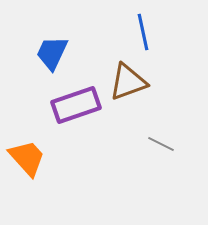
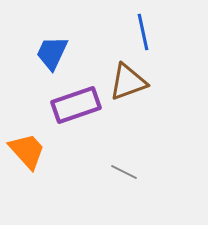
gray line: moved 37 px left, 28 px down
orange trapezoid: moved 7 px up
